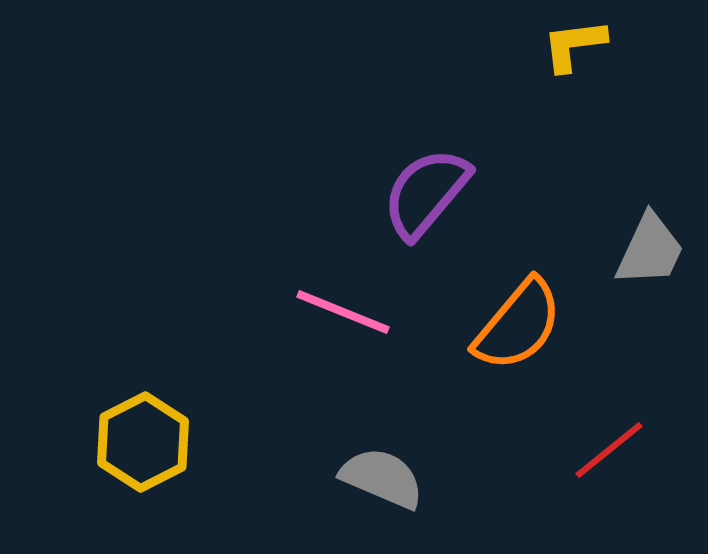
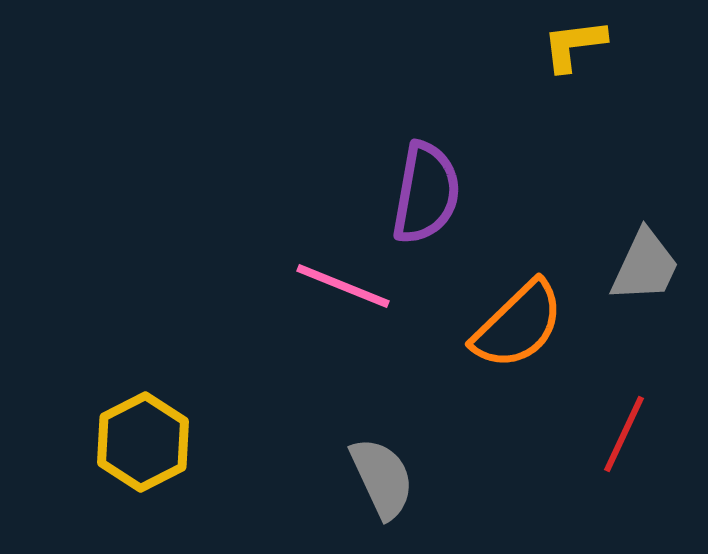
purple semicircle: rotated 150 degrees clockwise
gray trapezoid: moved 5 px left, 16 px down
pink line: moved 26 px up
orange semicircle: rotated 6 degrees clockwise
red line: moved 15 px right, 16 px up; rotated 26 degrees counterclockwise
gray semicircle: rotated 42 degrees clockwise
